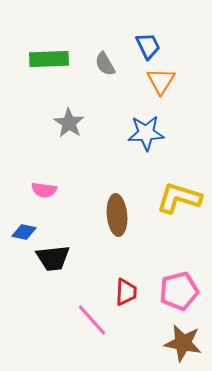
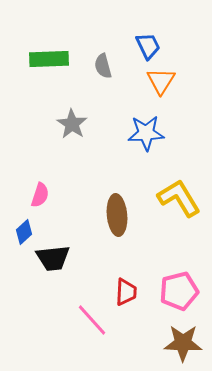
gray semicircle: moved 2 px left, 2 px down; rotated 15 degrees clockwise
gray star: moved 3 px right, 1 px down
pink semicircle: moved 4 px left, 5 px down; rotated 80 degrees counterclockwise
yellow L-shape: rotated 42 degrees clockwise
blue diamond: rotated 55 degrees counterclockwise
brown star: rotated 9 degrees counterclockwise
